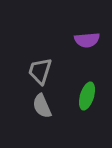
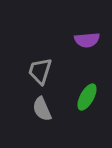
green ellipse: moved 1 px down; rotated 12 degrees clockwise
gray semicircle: moved 3 px down
